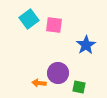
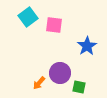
cyan square: moved 1 px left, 2 px up
blue star: moved 1 px right, 1 px down
purple circle: moved 2 px right
orange arrow: rotated 56 degrees counterclockwise
